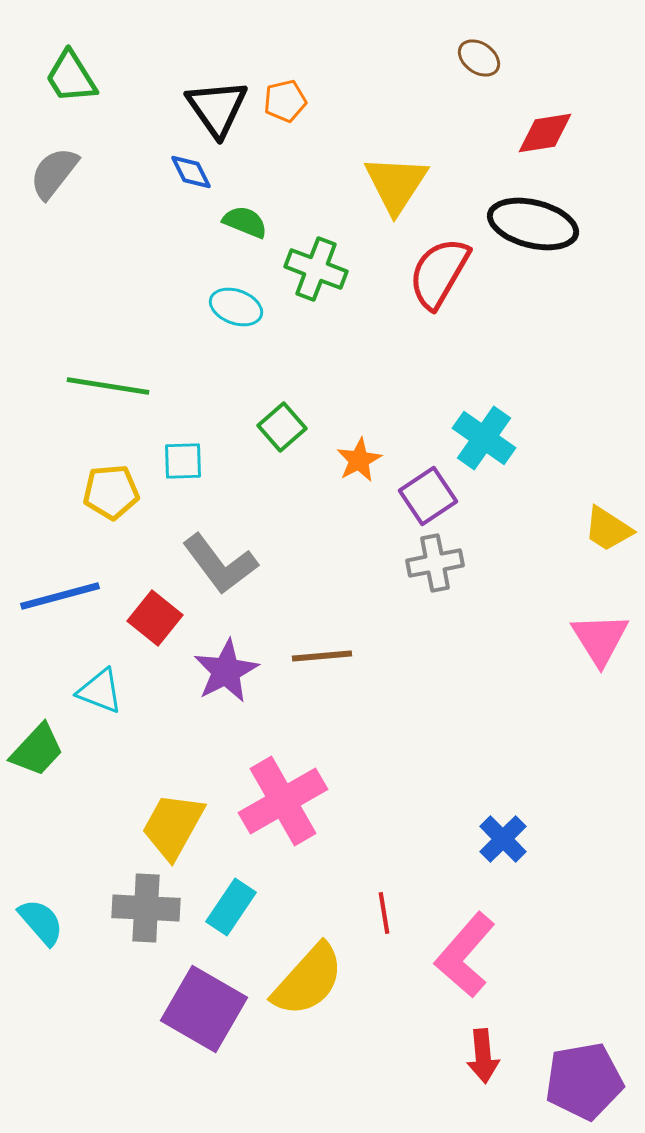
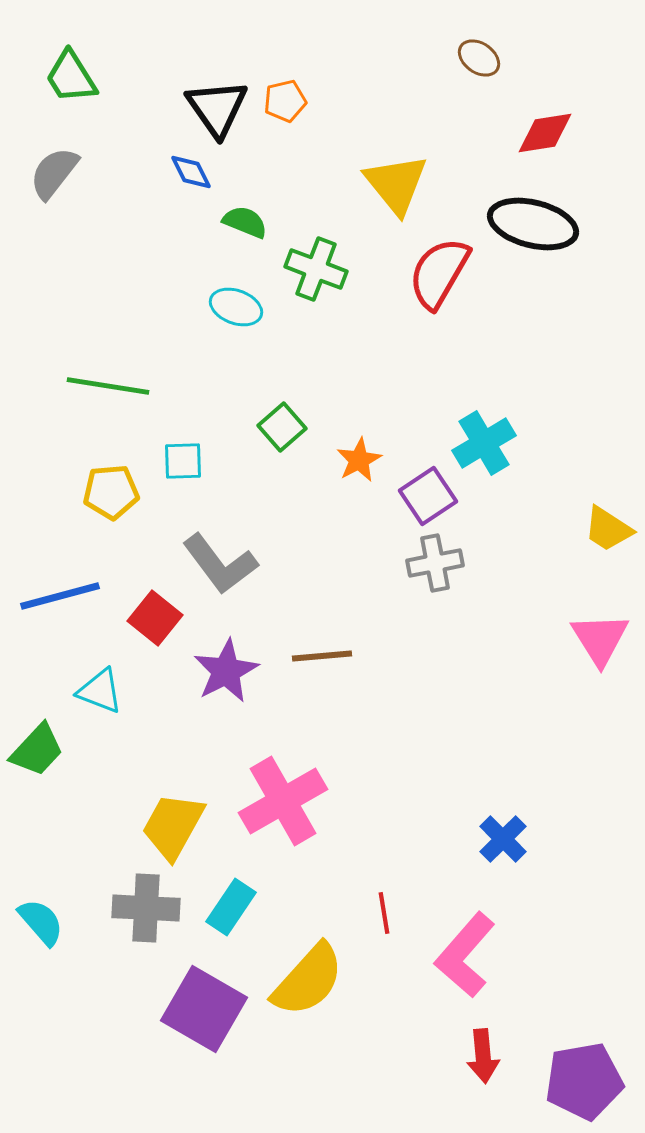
yellow triangle at (396, 184): rotated 12 degrees counterclockwise
cyan cross at (484, 438): moved 5 px down; rotated 24 degrees clockwise
